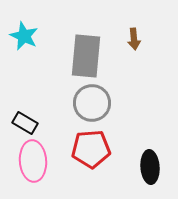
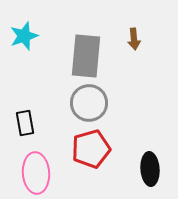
cyan star: rotated 28 degrees clockwise
gray circle: moved 3 px left
black rectangle: rotated 50 degrees clockwise
red pentagon: rotated 12 degrees counterclockwise
pink ellipse: moved 3 px right, 12 px down
black ellipse: moved 2 px down
